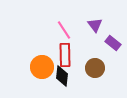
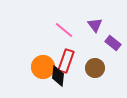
pink line: rotated 18 degrees counterclockwise
red rectangle: moved 1 px right, 6 px down; rotated 20 degrees clockwise
orange circle: moved 1 px right
black diamond: moved 4 px left
